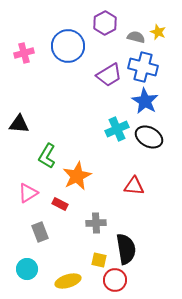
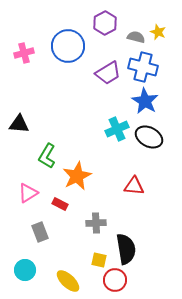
purple trapezoid: moved 1 px left, 2 px up
cyan circle: moved 2 px left, 1 px down
yellow ellipse: rotated 60 degrees clockwise
